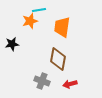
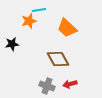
orange star: moved 1 px left
orange trapezoid: moved 5 px right, 1 px down; rotated 55 degrees counterclockwise
brown diamond: rotated 40 degrees counterclockwise
gray cross: moved 5 px right, 5 px down
